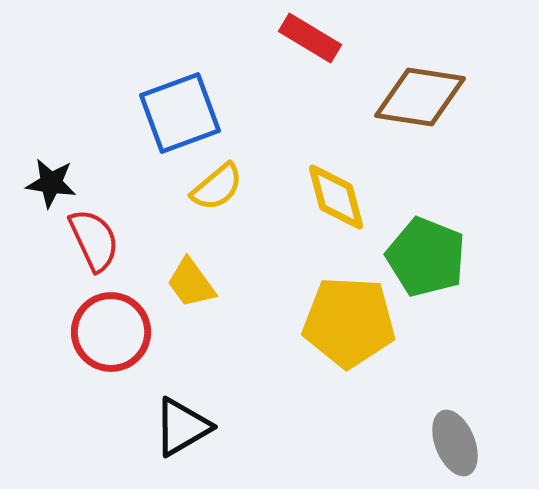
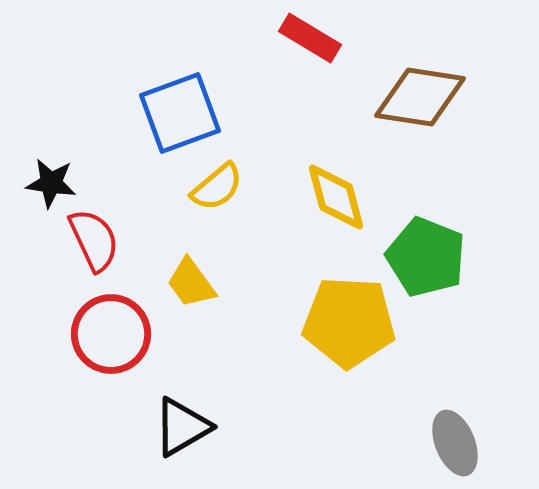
red circle: moved 2 px down
